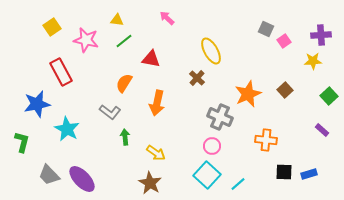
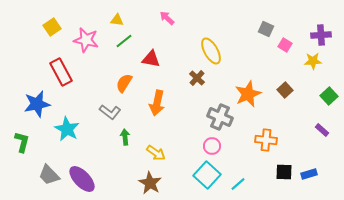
pink square: moved 1 px right, 4 px down; rotated 24 degrees counterclockwise
